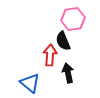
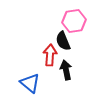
pink hexagon: moved 1 px right, 2 px down
black arrow: moved 2 px left, 3 px up
